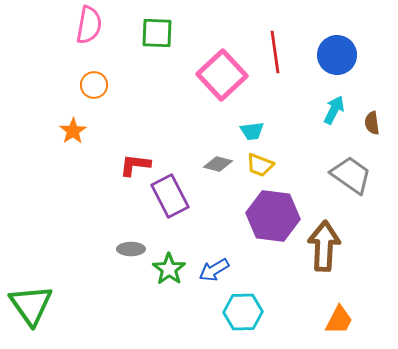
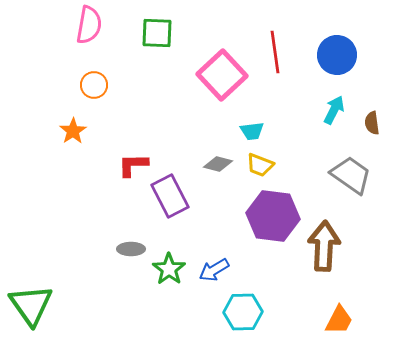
red L-shape: moved 2 px left; rotated 8 degrees counterclockwise
